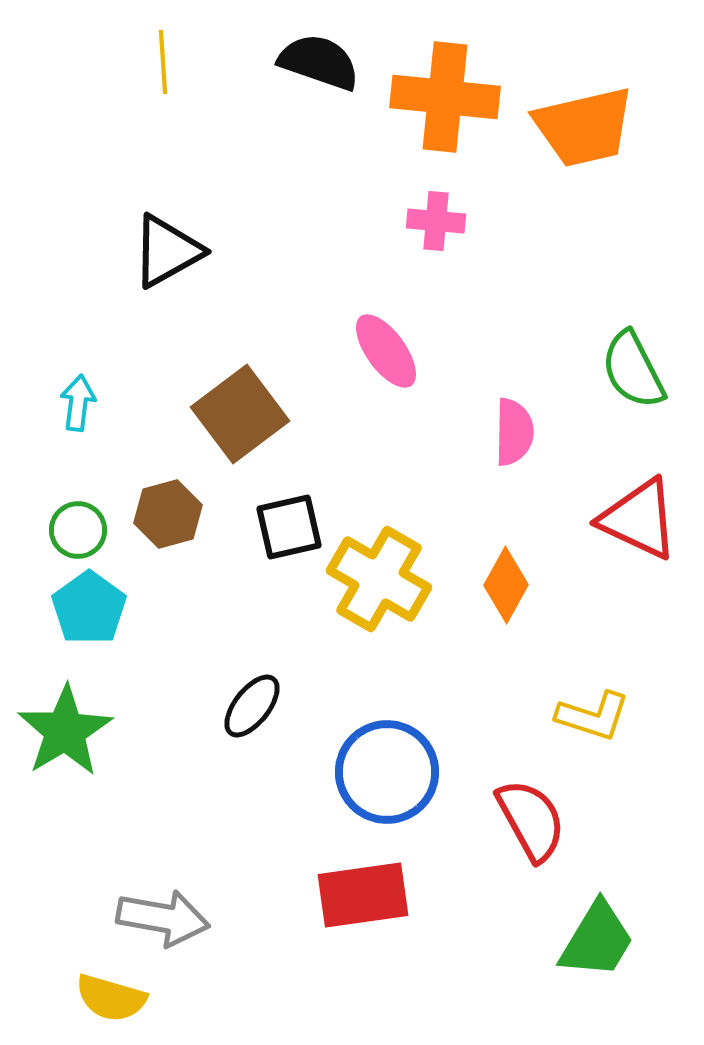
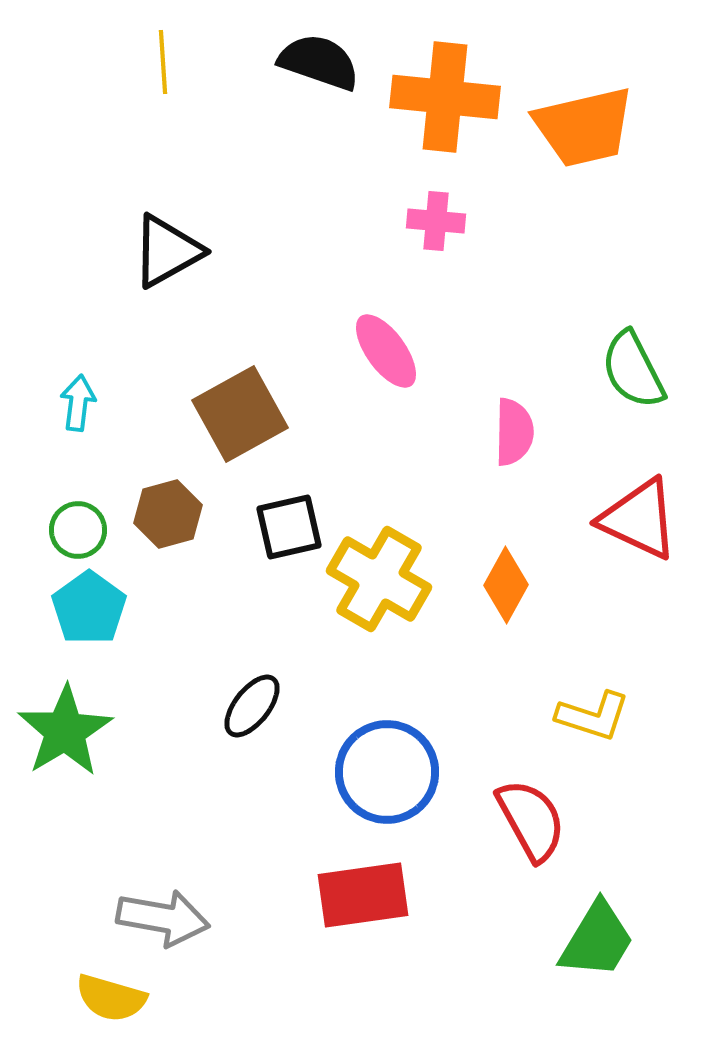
brown square: rotated 8 degrees clockwise
